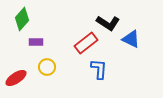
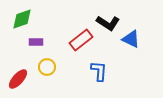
green diamond: rotated 30 degrees clockwise
red rectangle: moved 5 px left, 3 px up
blue L-shape: moved 2 px down
red ellipse: moved 2 px right, 1 px down; rotated 15 degrees counterclockwise
